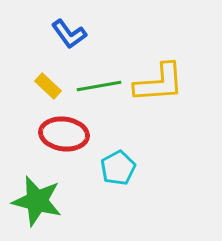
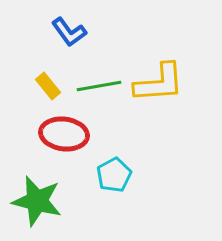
blue L-shape: moved 2 px up
yellow rectangle: rotated 8 degrees clockwise
cyan pentagon: moved 4 px left, 7 px down
